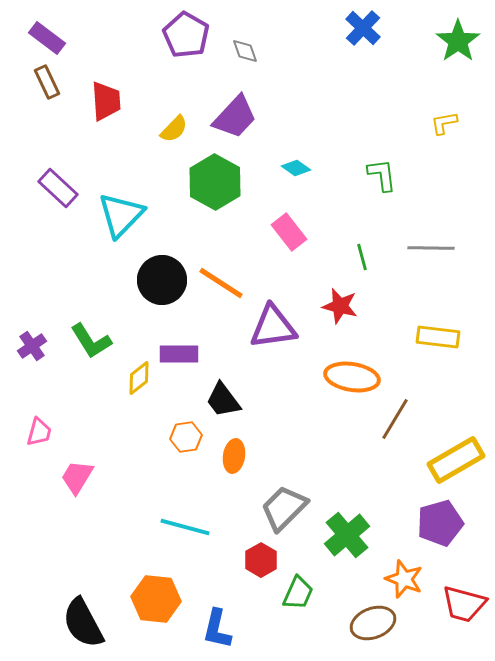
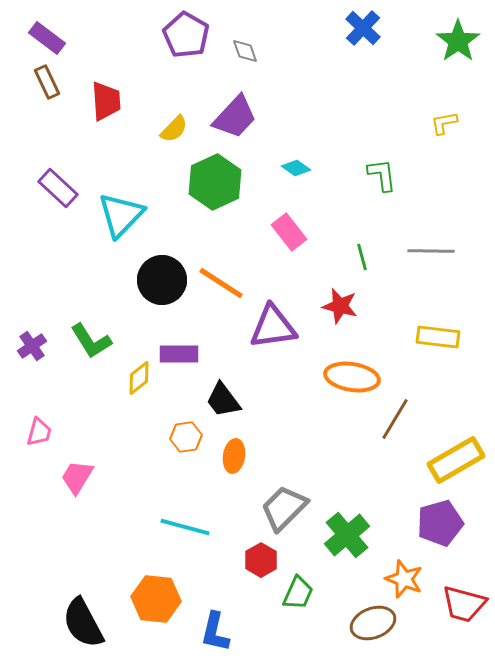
green hexagon at (215, 182): rotated 6 degrees clockwise
gray line at (431, 248): moved 3 px down
blue L-shape at (217, 629): moved 2 px left, 3 px down
